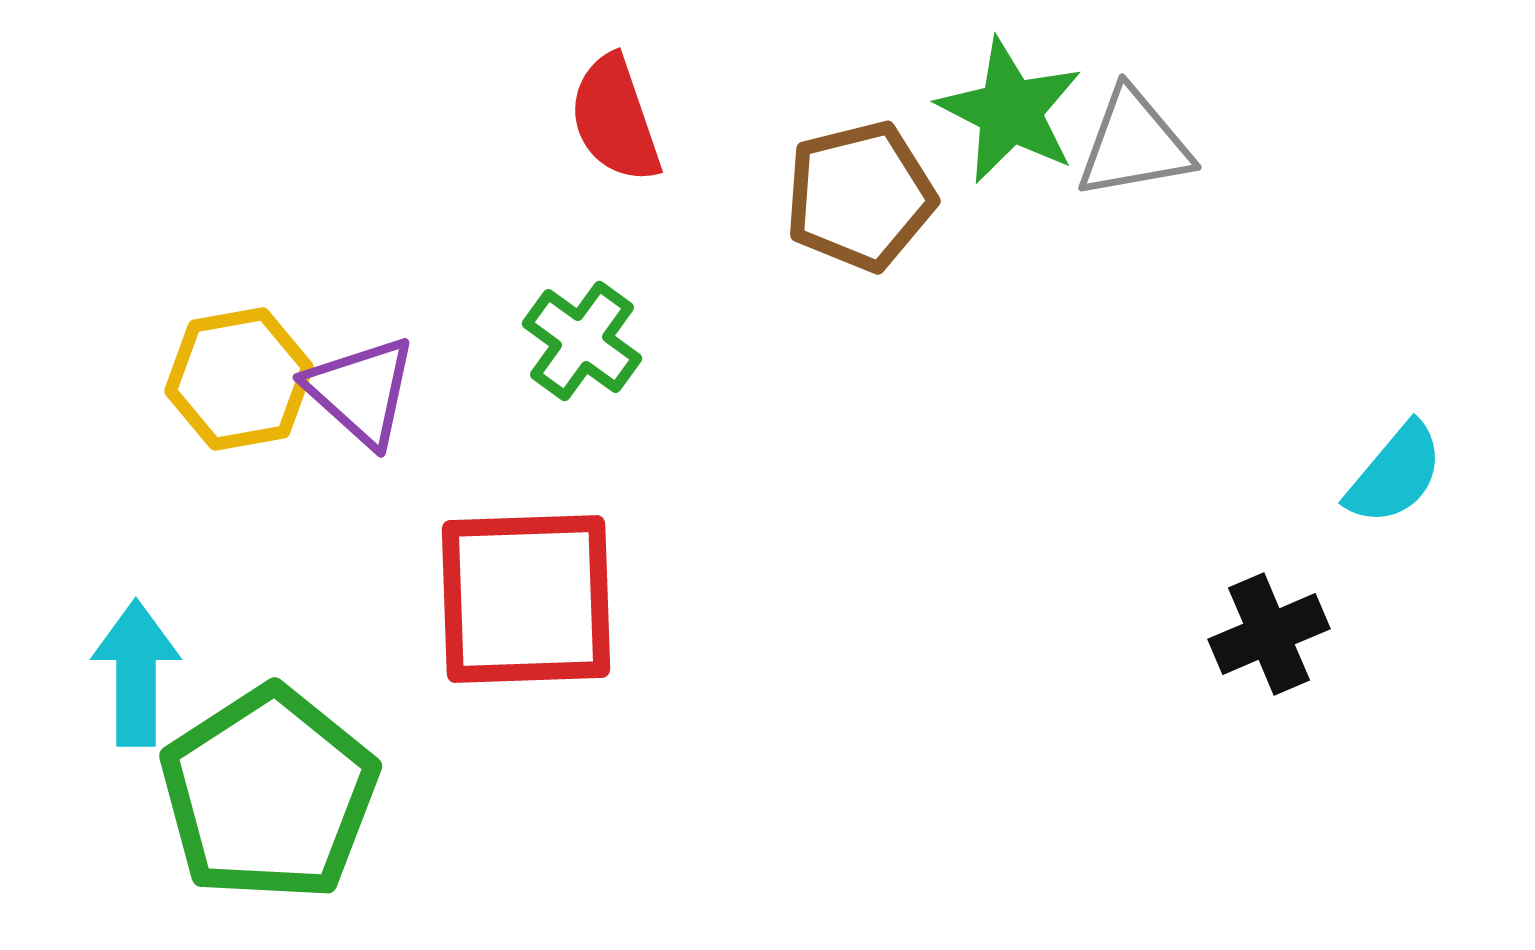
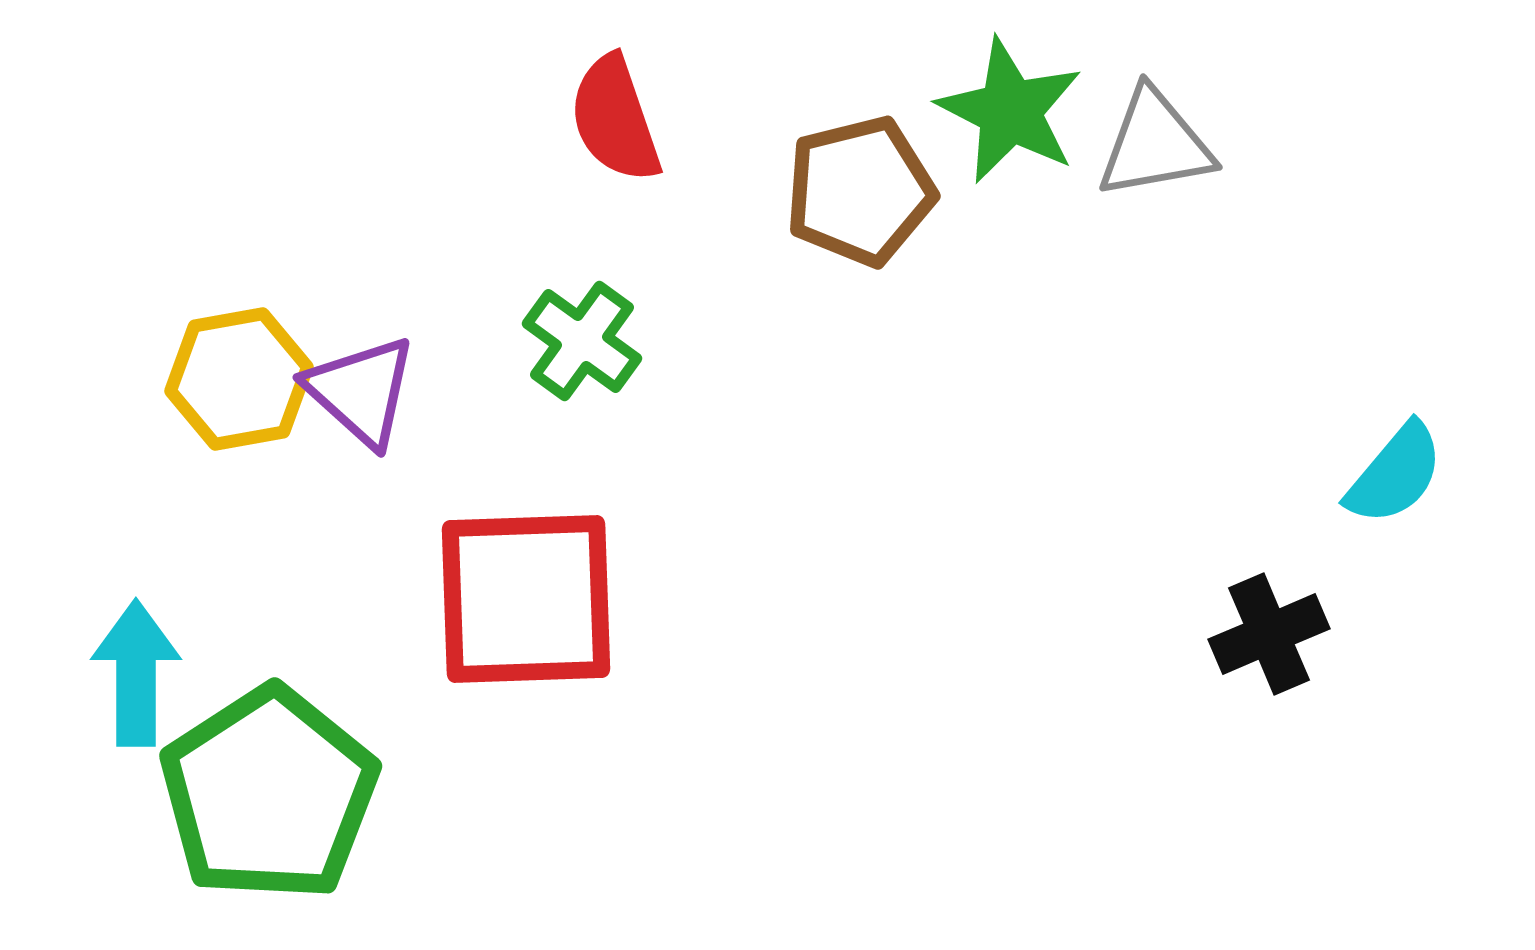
gray triangle: moved 21 px right
brown pentagon: moved 5 px up
